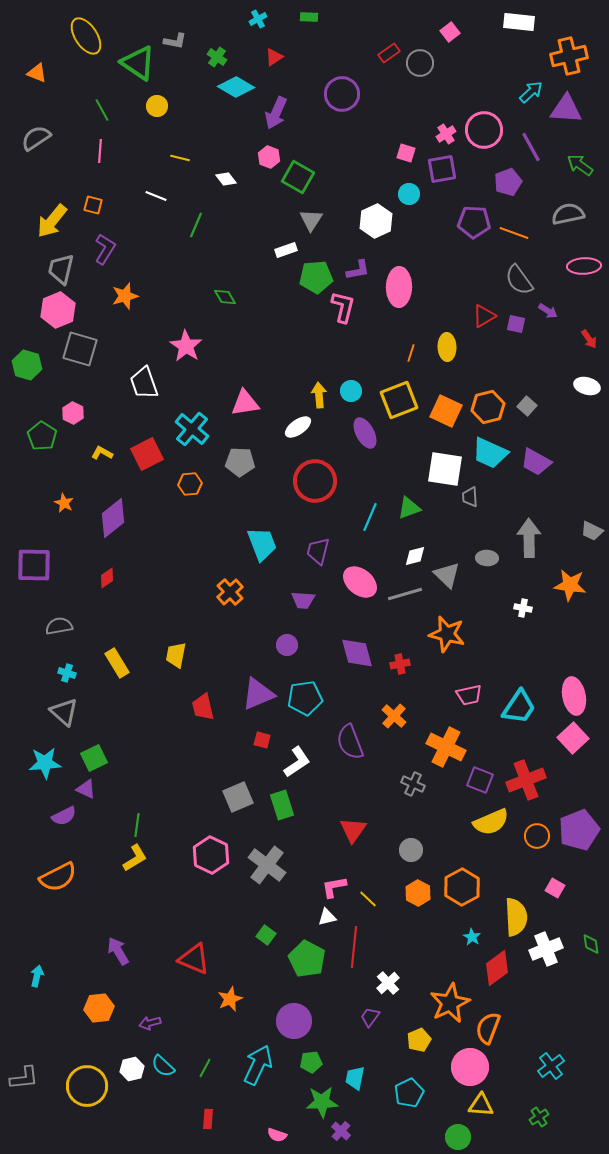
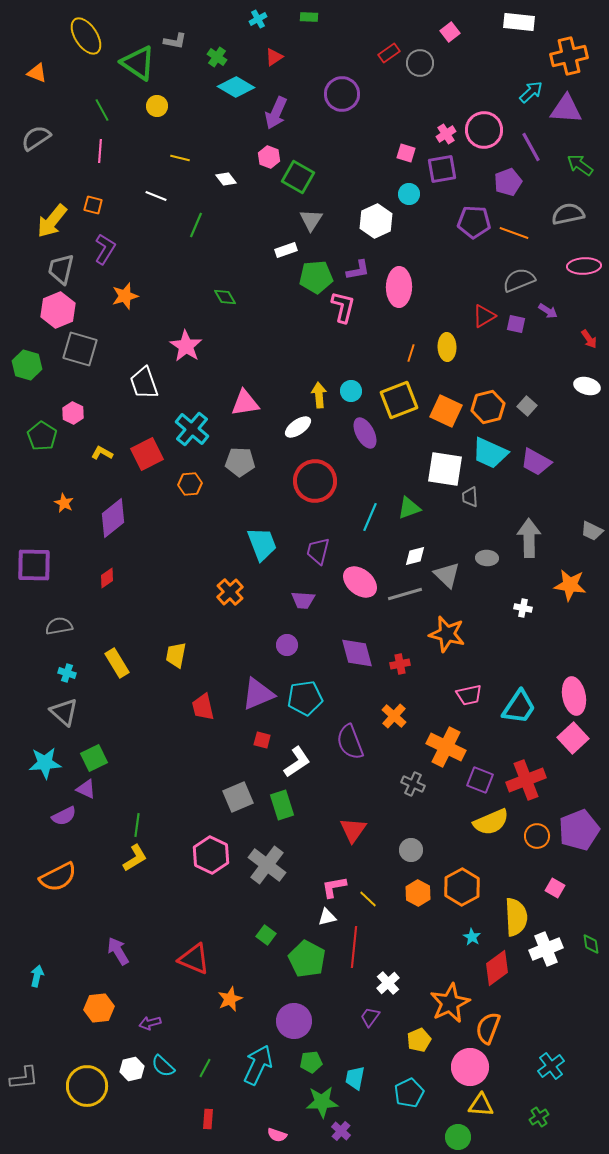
gray semicircle at (519, 280): rotated 104 degrees clockwise
